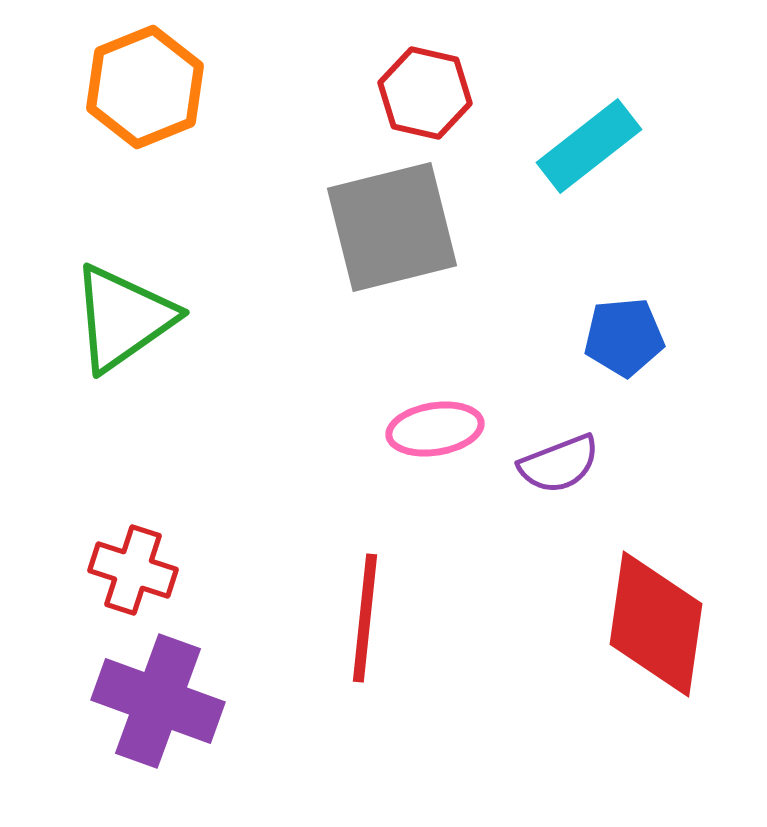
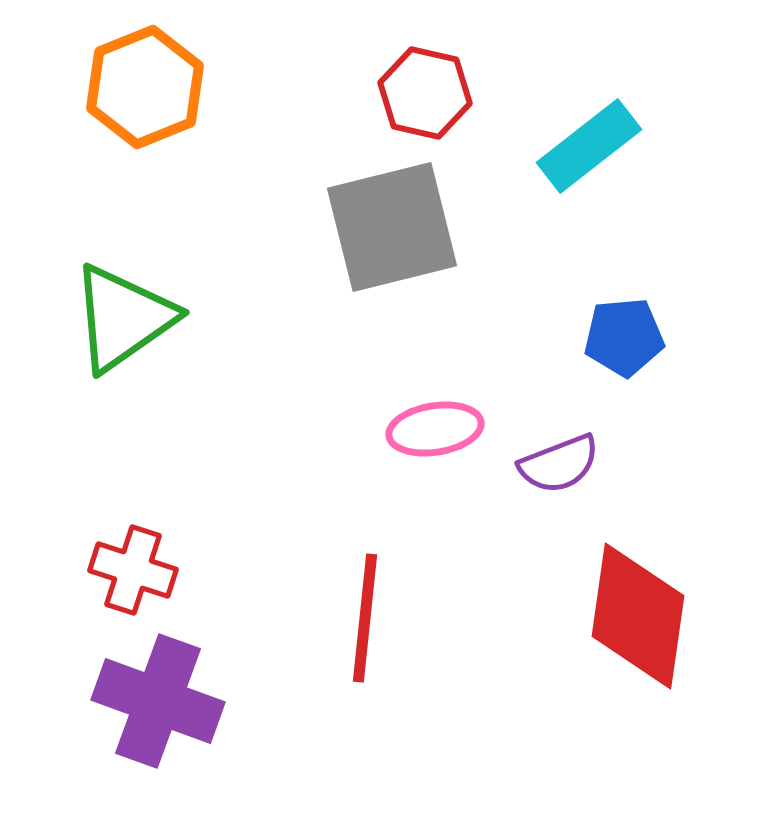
red diamond: moved 18 px left, 8 px up
